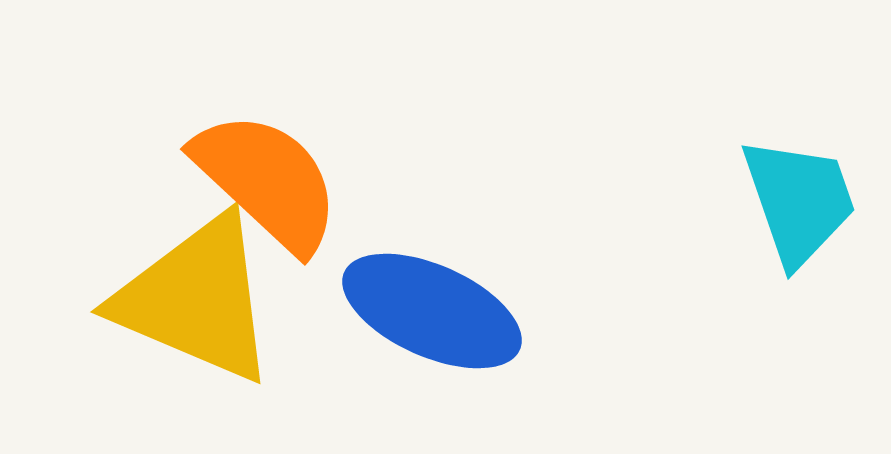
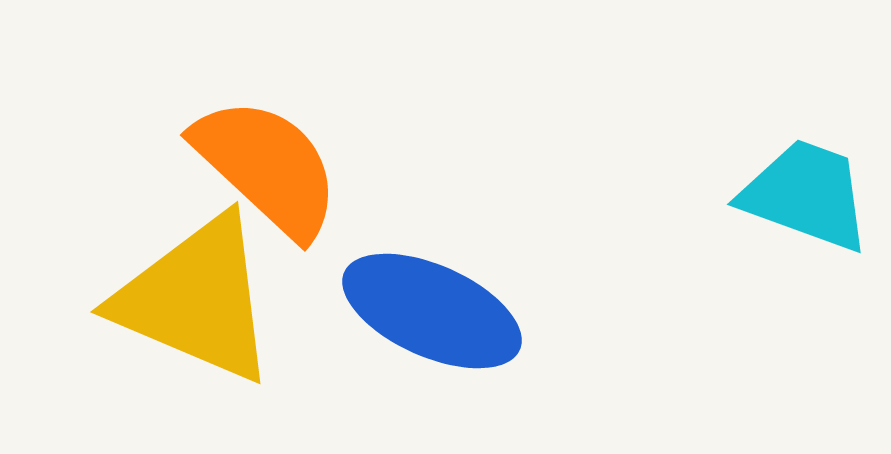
orange semicircle: moved 14 px up
cyan trapezoid: moved 7 px right, 6 px up; rotated 51 degrees counterclockwise
